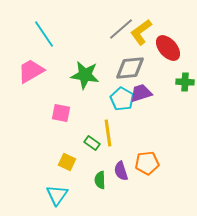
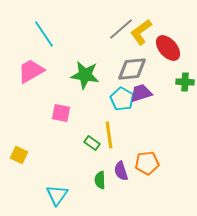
gray diamond: moved 2 px right, 1 px down
yellow line: moved 1 px right, 2 px down
yellow square: moved 48 px left, 7 px up
